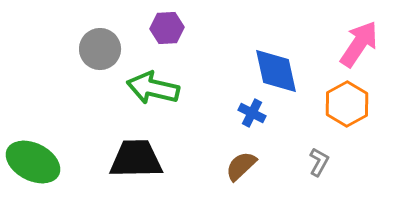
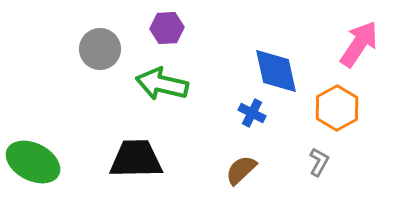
green arrow: moved 9 px right, 4 px up
orange hexagon: moved 10 px left, 4 px down
brown semicircle: moved 4 px down
